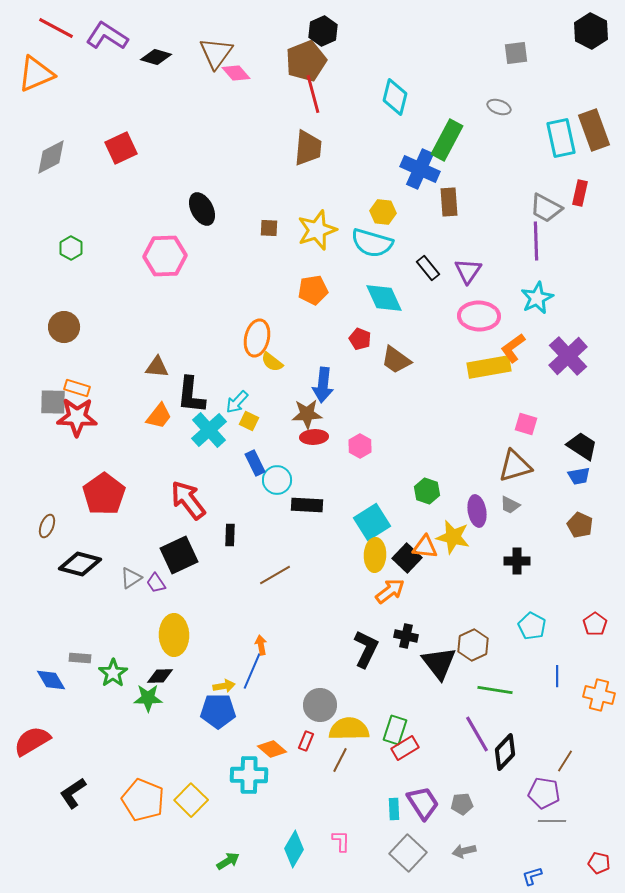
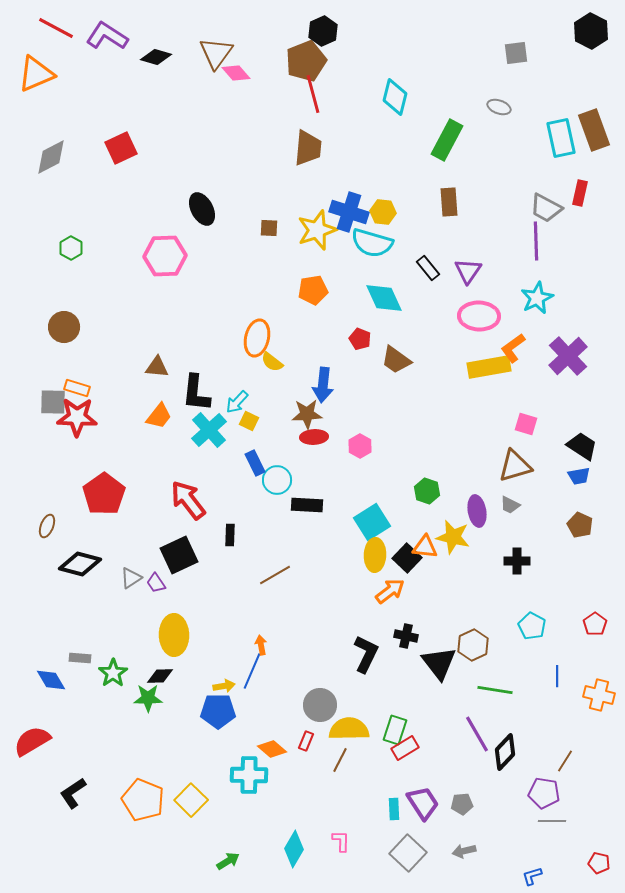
blue cross at (420, 169): moved 71 px left, 43 px down; rotated 6 degrees counterclockwise
black L-shape at (191, 395): moved 5 px right, 2 px up
black L-shape at (366, 649): moved 5 px down
